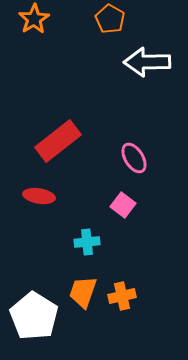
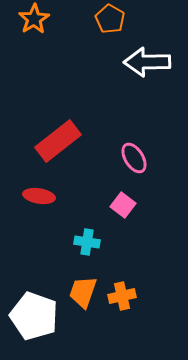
cyan cross: rotated 15 degrees clockwise
white pentagon: rotated 12 degrees counterclockwise
